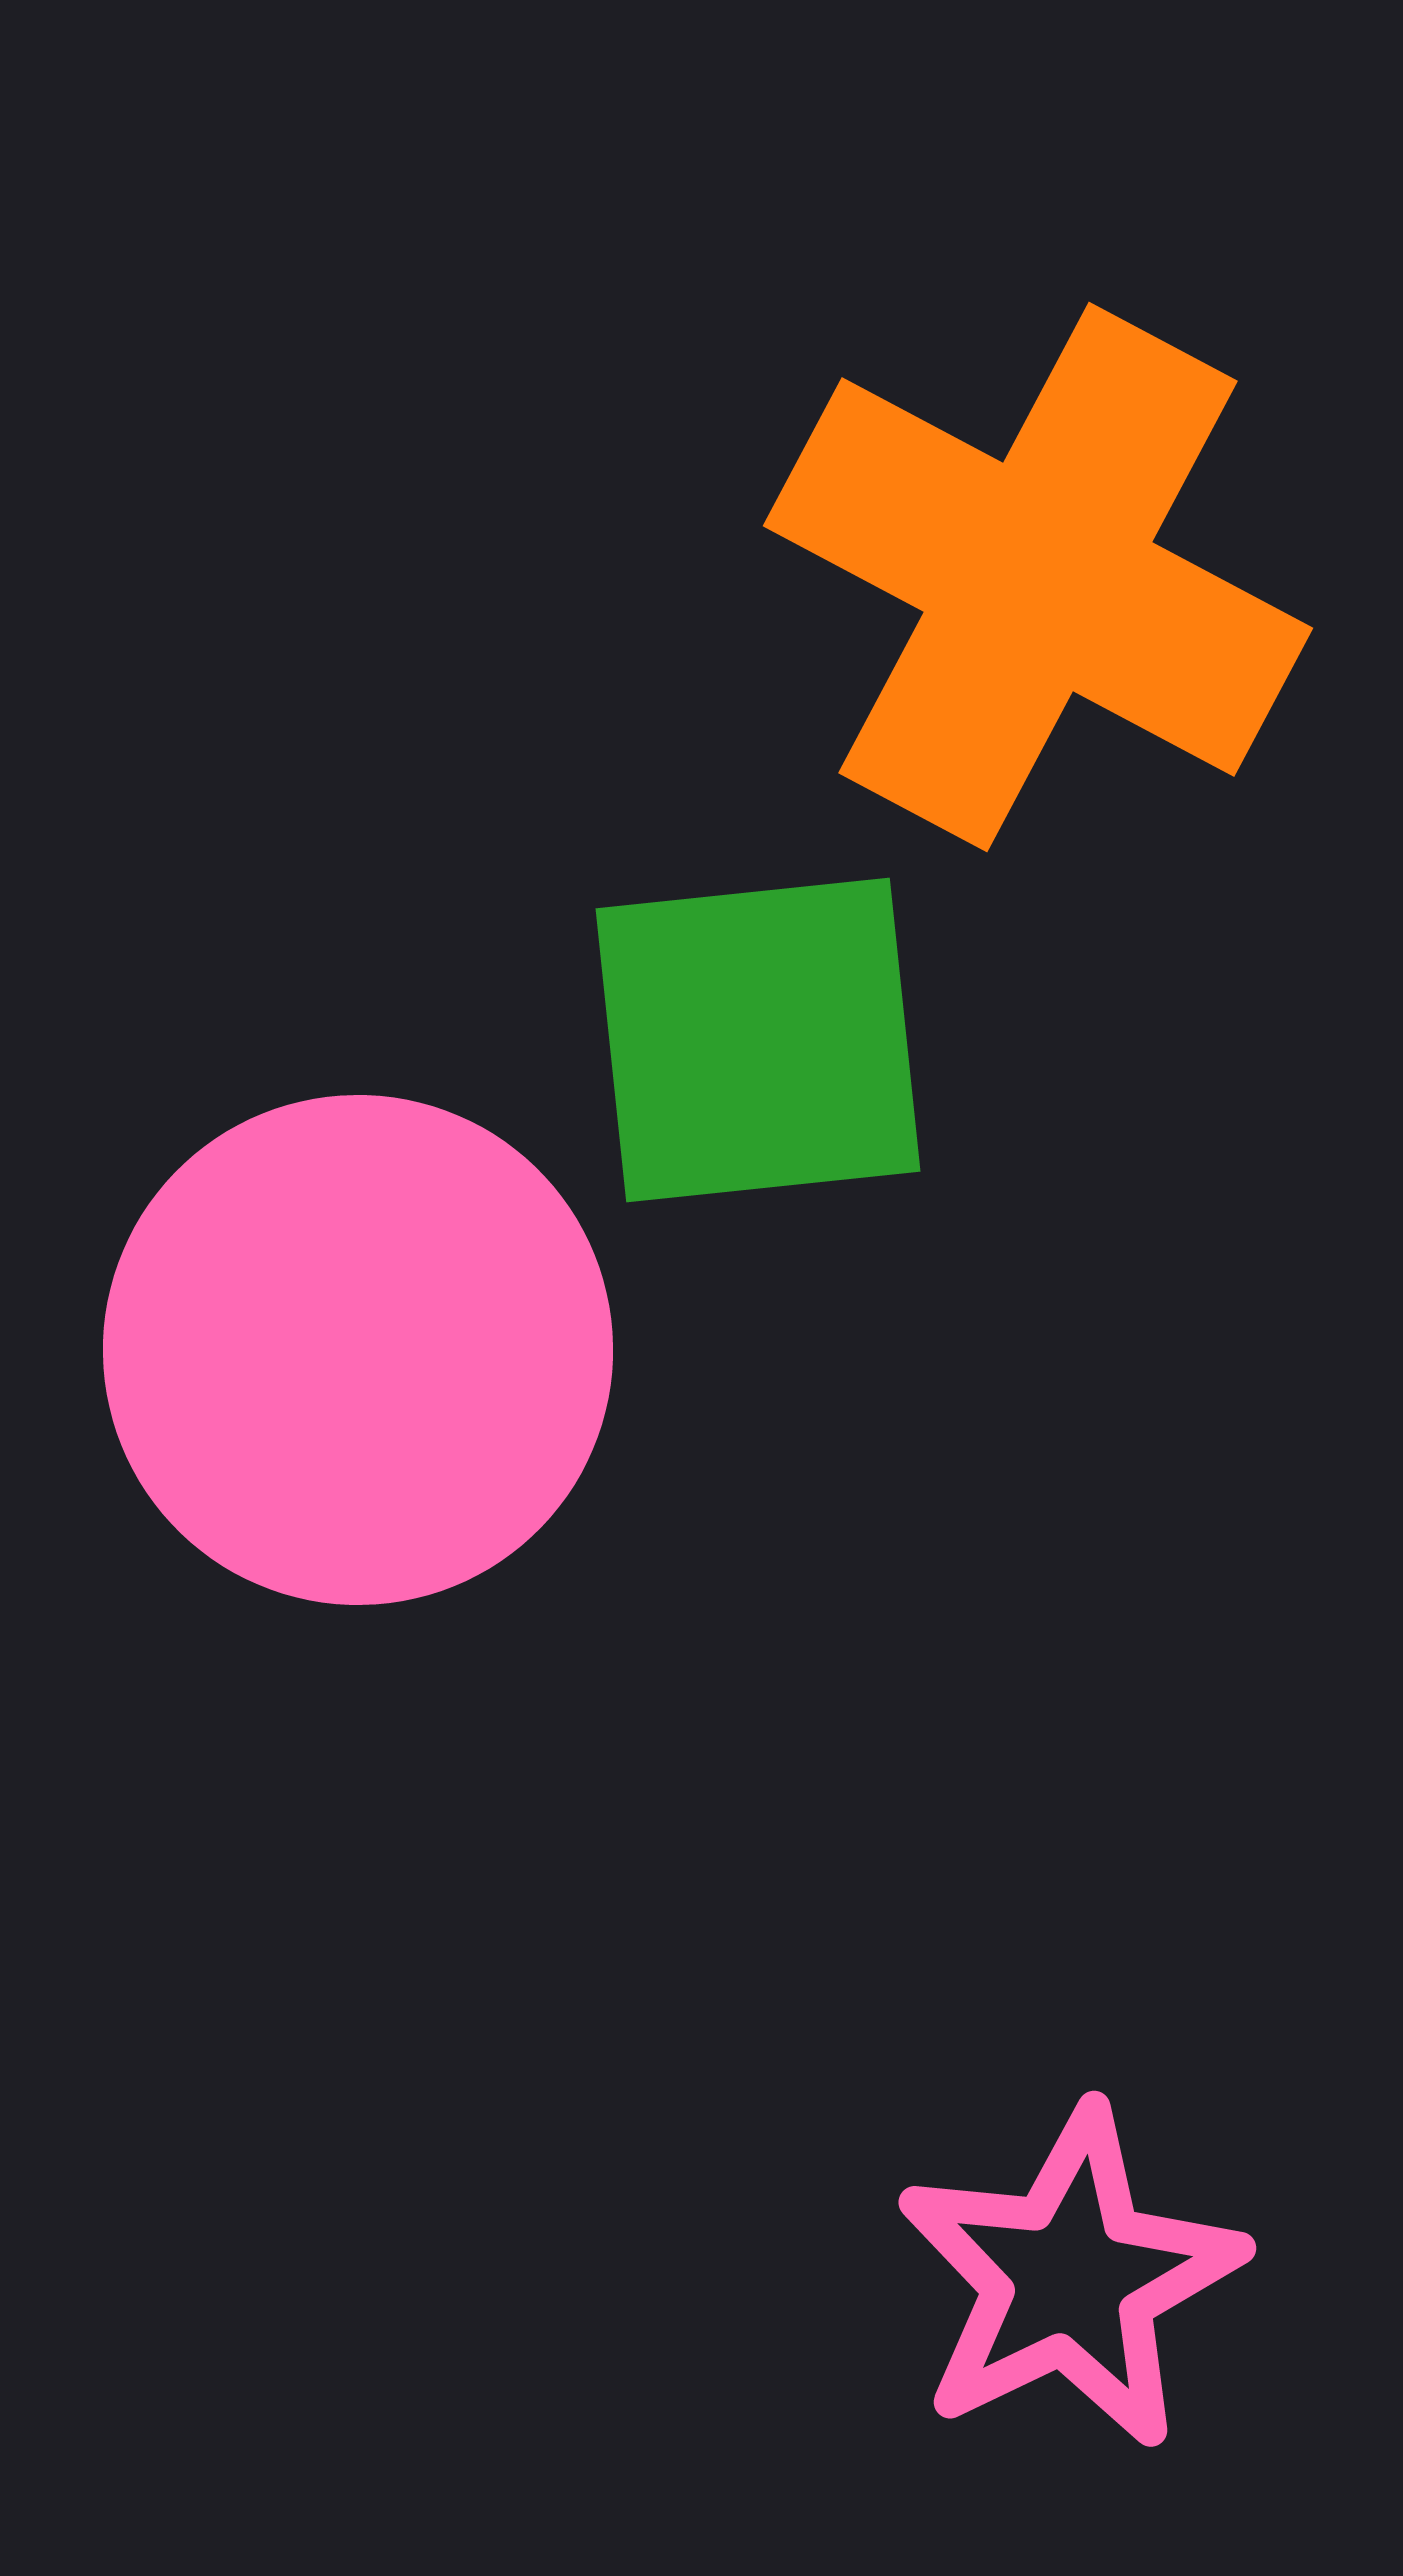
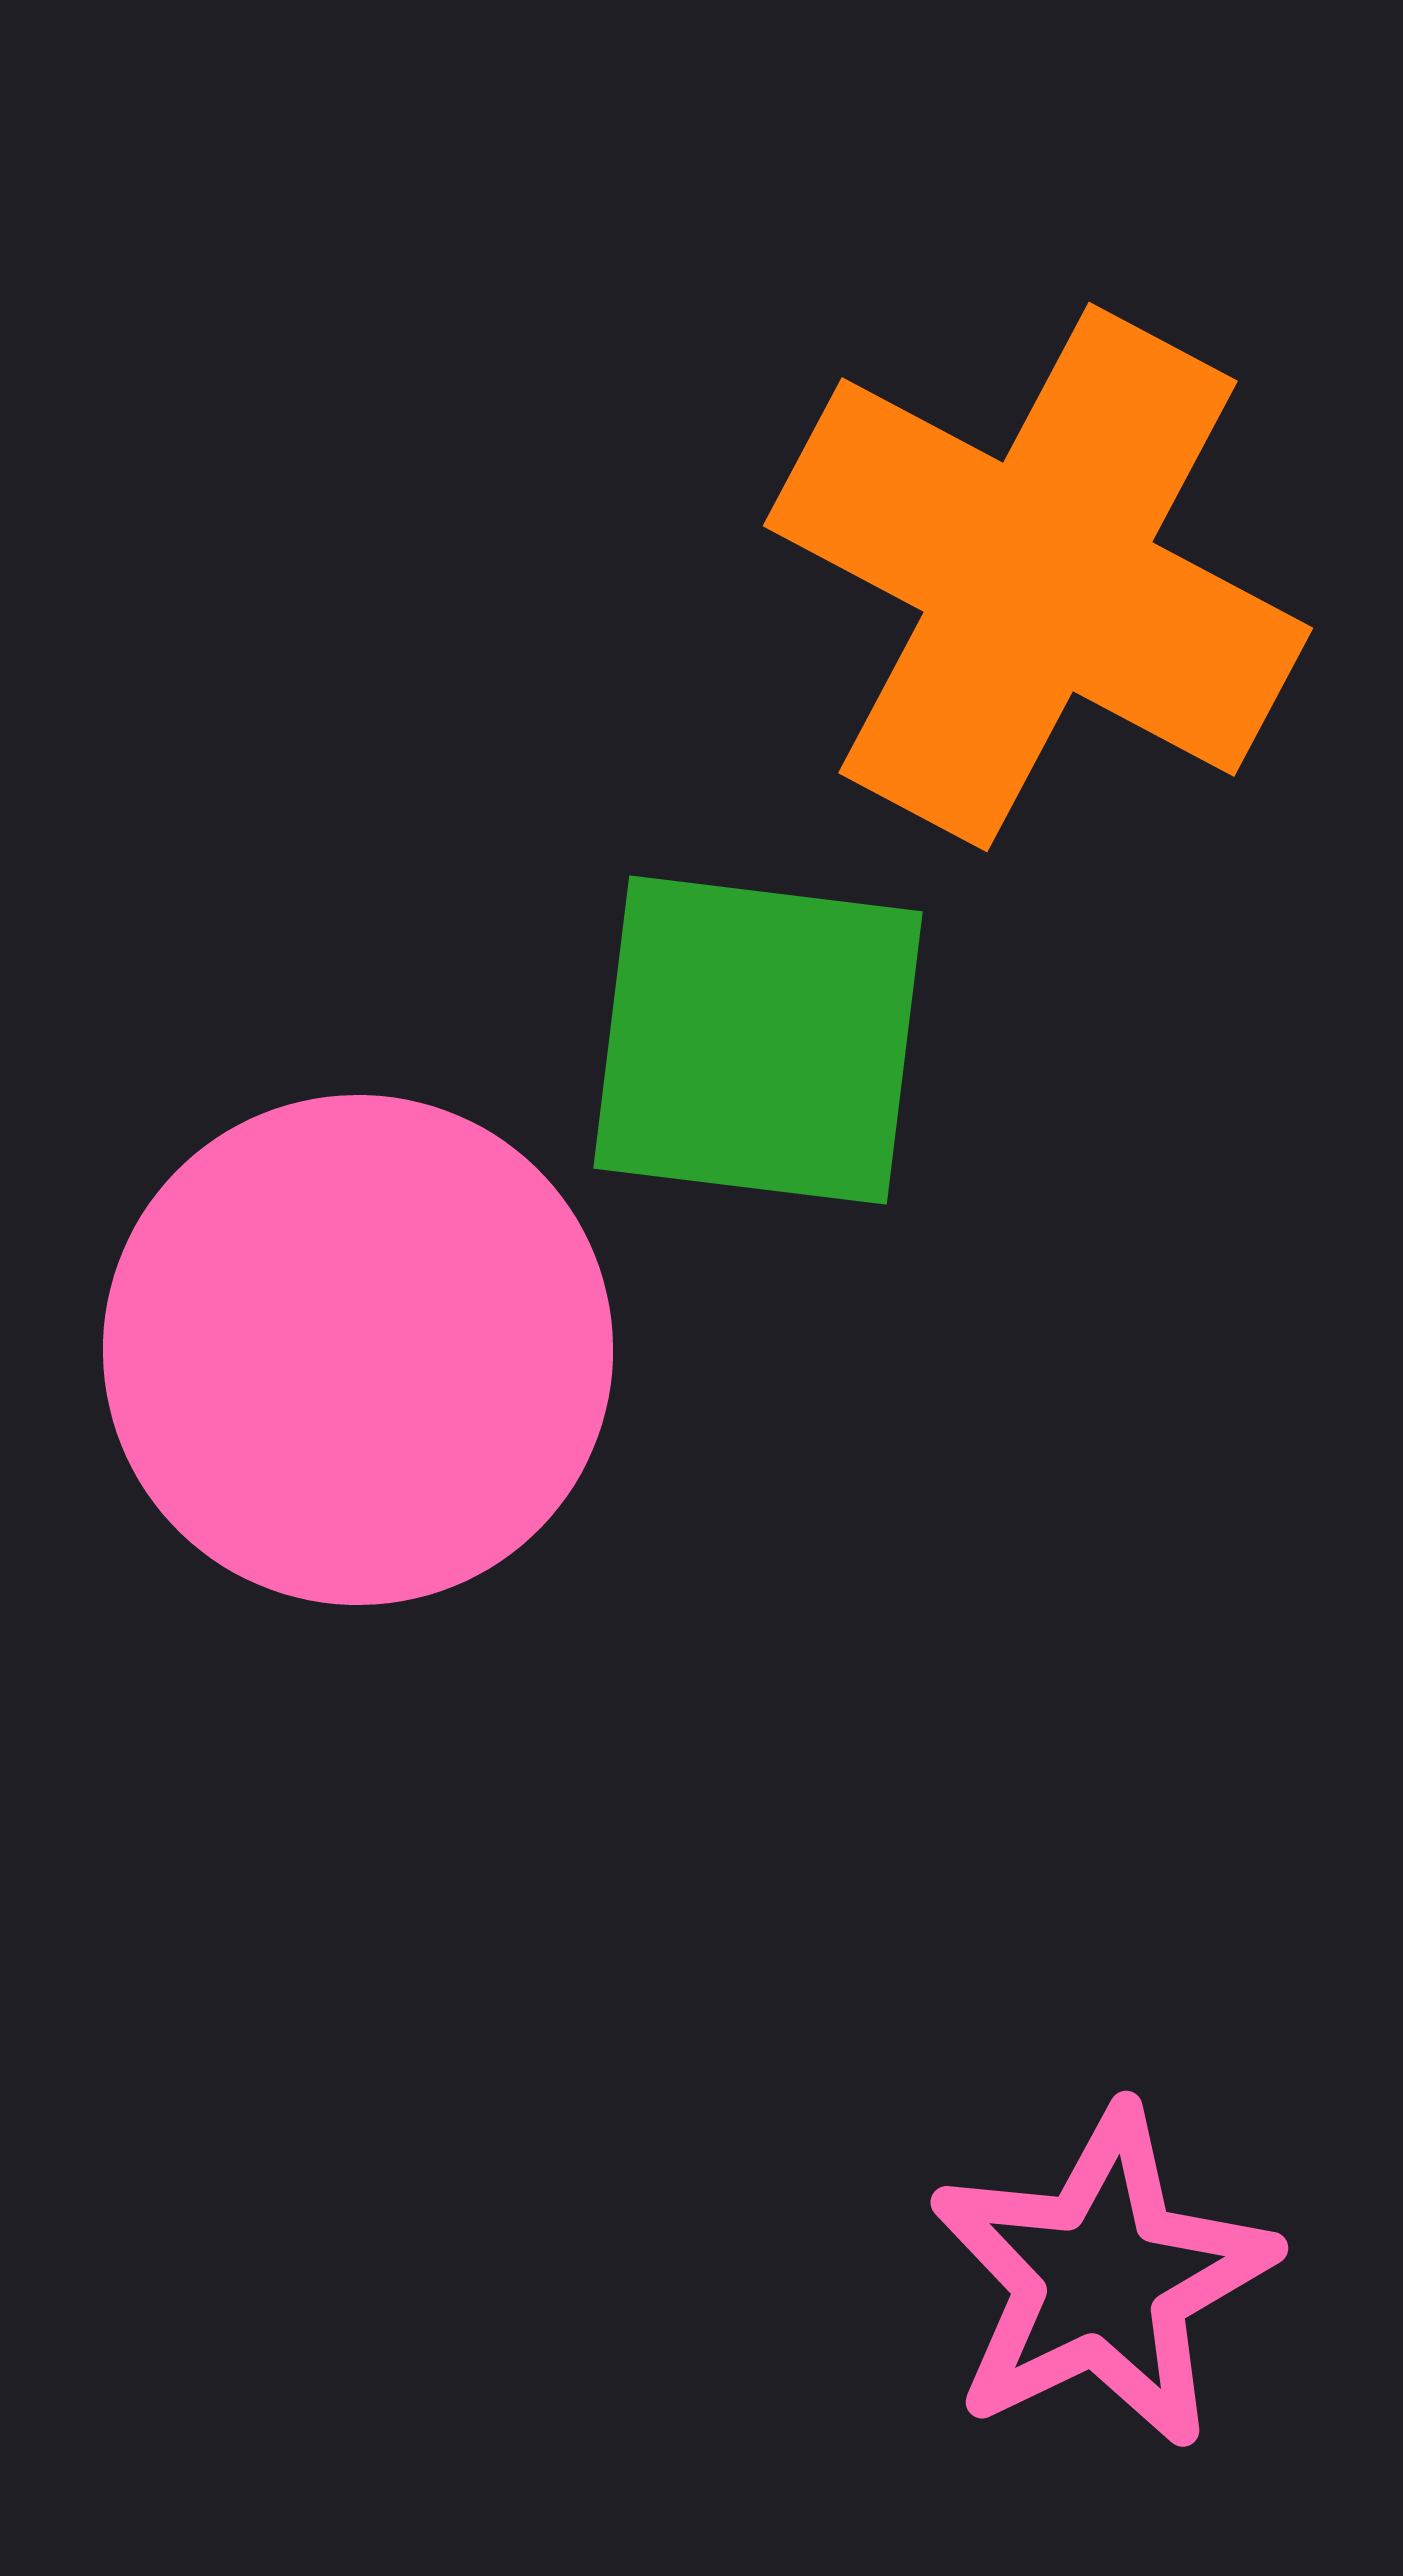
green square: rotated 13 degrees clockwise
pink star: moved 32 px right
